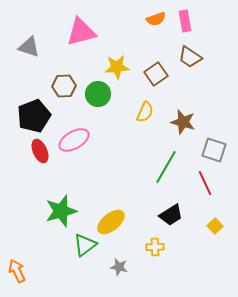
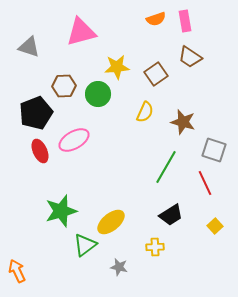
black pentagon: moved 2 px right, 3 px up
